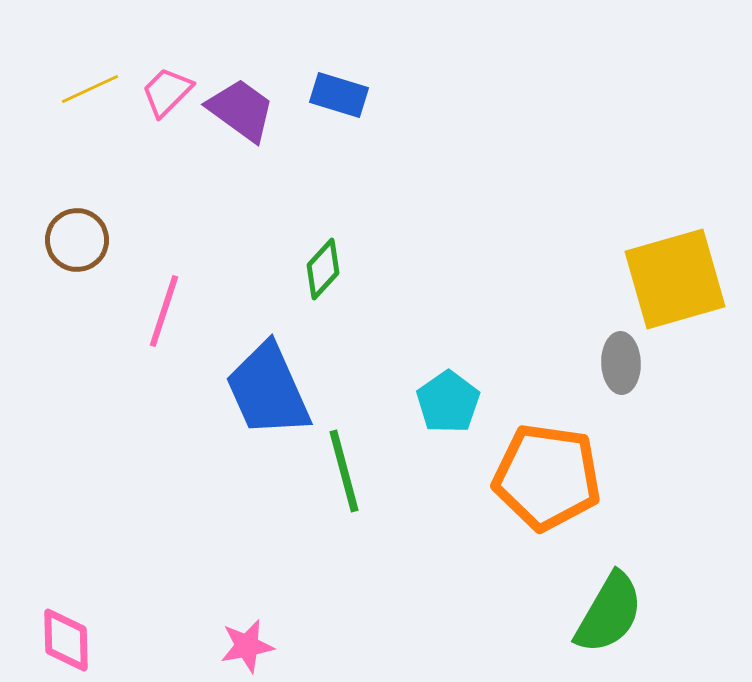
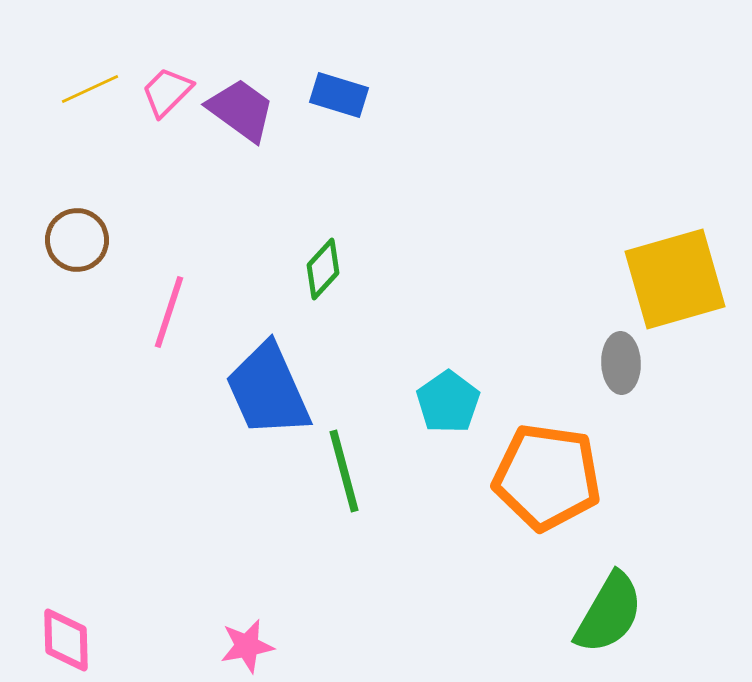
pink line: moved 5 px right, 1 px down
